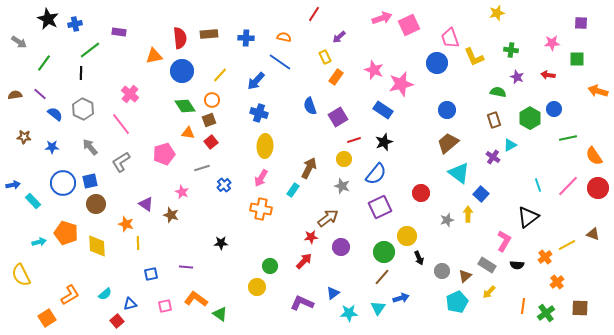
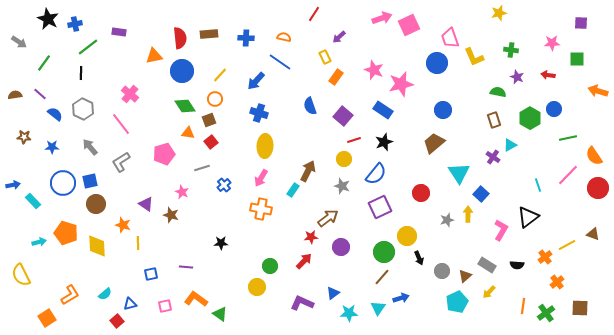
yellow star at (497, 13): moved 2 px right
green line at (90, 50): moved 2 px left, 3 px up
orange circle at (212, 100): moved 3 px right, 1 px up
blue circle at (447, 110): moved 4 px left
purple square at (338, 117): moved 5 px right, 1 px up; rotated 18 degrees counterclockwise
brown trapezoid at (448, 143): moved 14 px left
brown arrow at (309, 168): moved 1 px left, 3 px down
cyan triangle at (459, 173): rotated 20 degrees clockwise
pink line at (568, 186): moved 11 px up
orange star at (126, 224): moved 3 px left, 1 px down
pink L-shape at (504, 241): moved 3 px left, 11 px up
